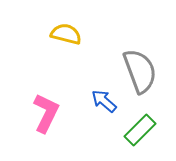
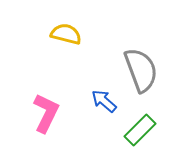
gray semicircle: moved 1 px right, 1 px up
